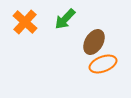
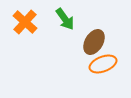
green arrow: rotated 80 degrees counterclockwise
